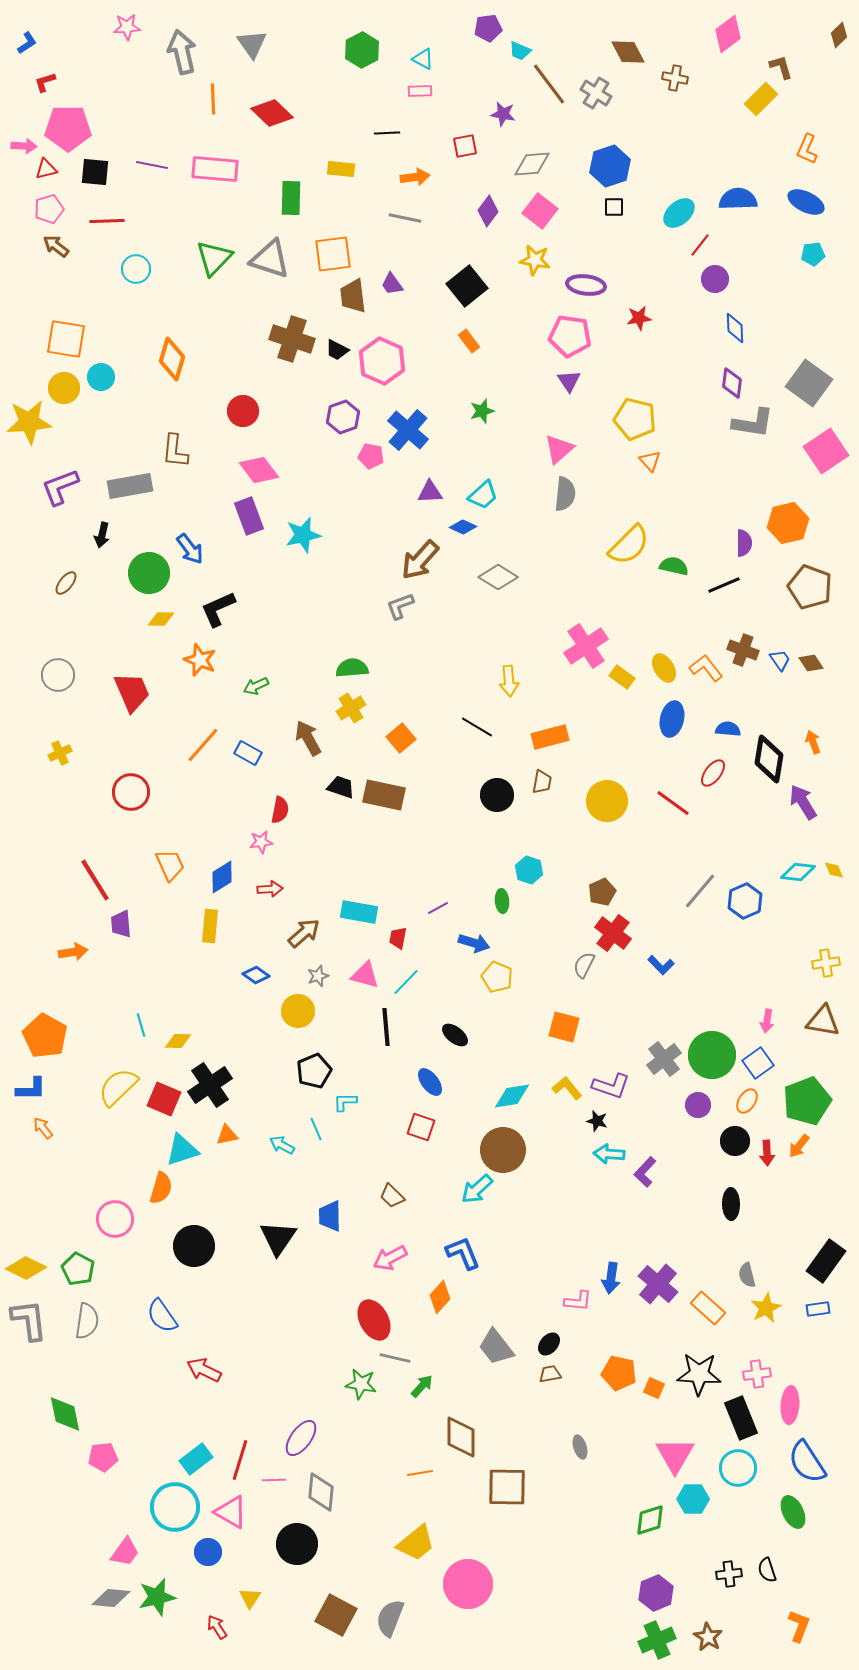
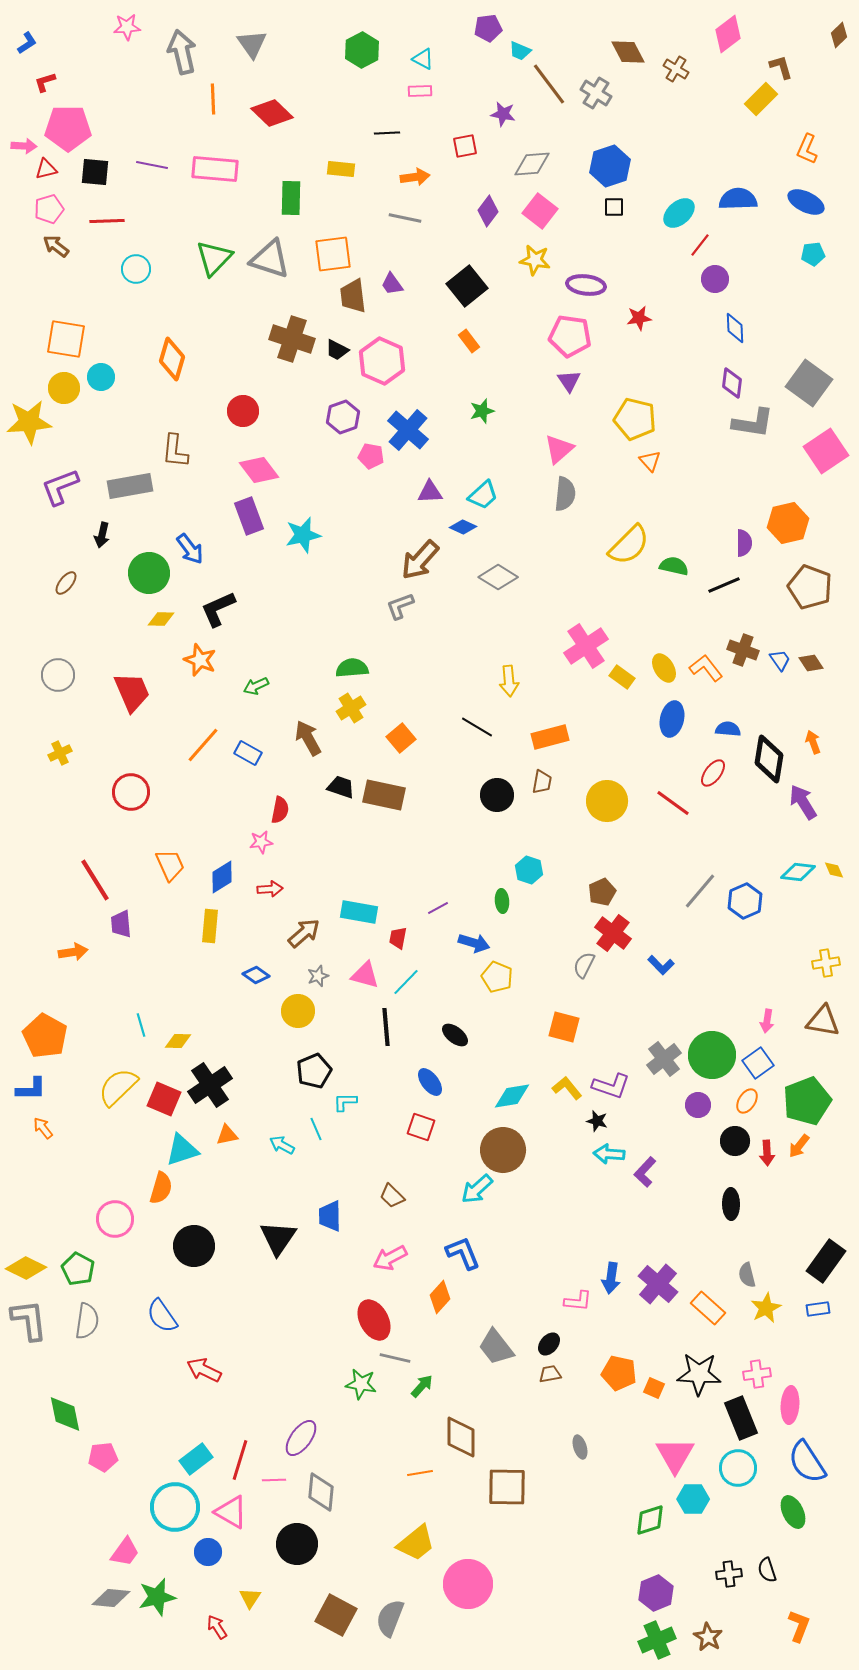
brown cross at (675, 78): moved 1 px right, 9 px up; rotated 20 degrees clockwise
